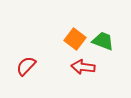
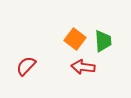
green trapezoid: rotated 65 degrees clockwise
